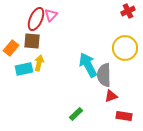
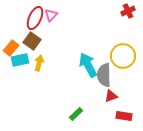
red ellipse: moved 1 px left, 1 px up
brown square: rotated 30 degrees clockwise
yellow circle: moved 2 px left, 8 px down
cyan rectangle: moved 4 px left, 9 px up
